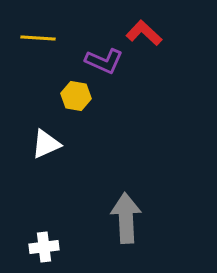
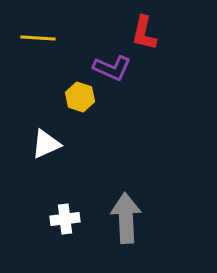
red L-shape: rotated 120 degrees counterclockwise
purple L-shape: moved 8 px right, 7 px down
yellow hexagon: moved 4 px right, 1 px down; rotated 8 degrees clockwise
white cross: moved 21 px right, 28 px up
